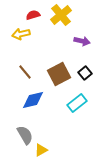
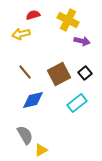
yellow cross: moved 7 px right, 5 px down; rotated 25 degrees counterclockwise
